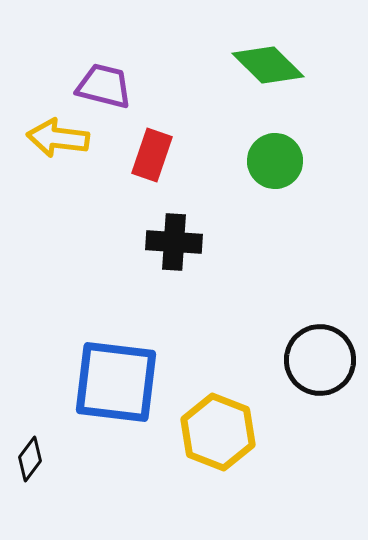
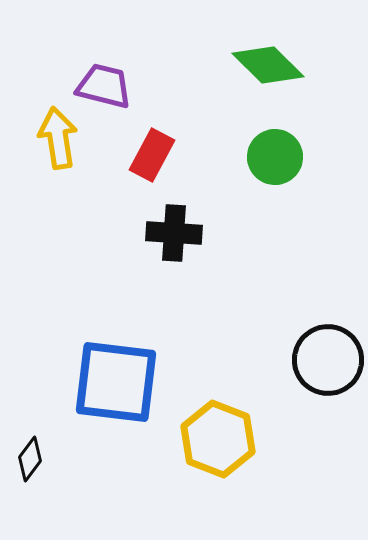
yellow arrow: rotated 74 degrees clockwise
red rectangle: rotated 9 degrees clockwise
green circle: moved 4 px up
black cross: moved 9 px up
black circle: moved 8 px right
yellow hexagon: moved 7 px down
